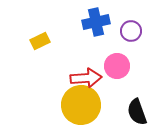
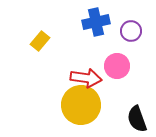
yellow rectangle: rotated 24 degrees counterclockwise
red arrow: rotated 12 degrees clockwise
black semicircle: moved 7 px down
